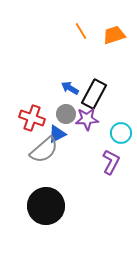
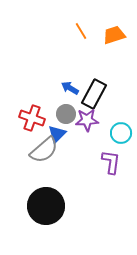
purple star: moved 1 px down
blue triangle: rotated 18 degrees counterclockwise
purple L-shape: rotated 20 degrees counterclockwise
